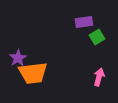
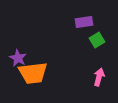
green square: moved 3 px down
purple star: rotated 12 degrees counterclockwise
